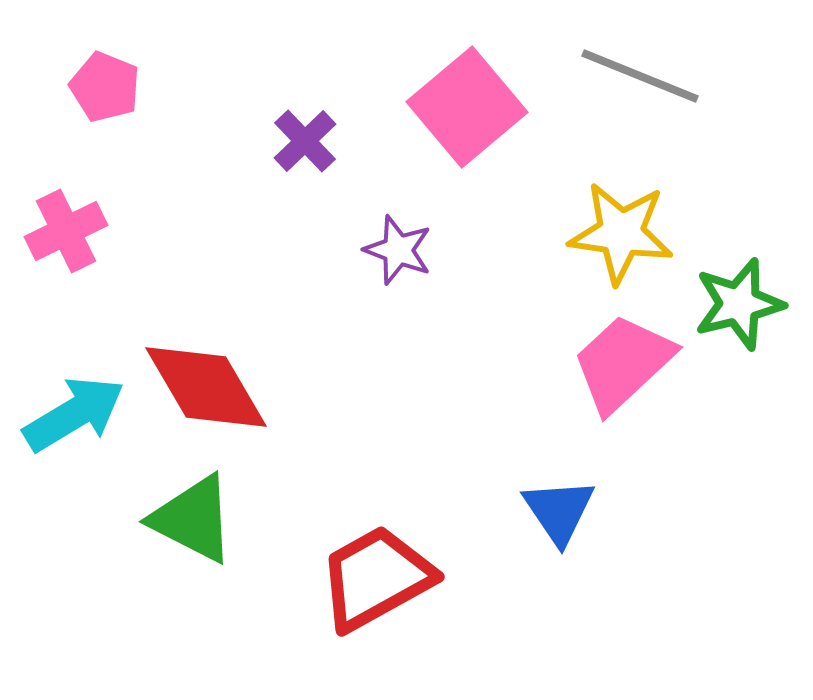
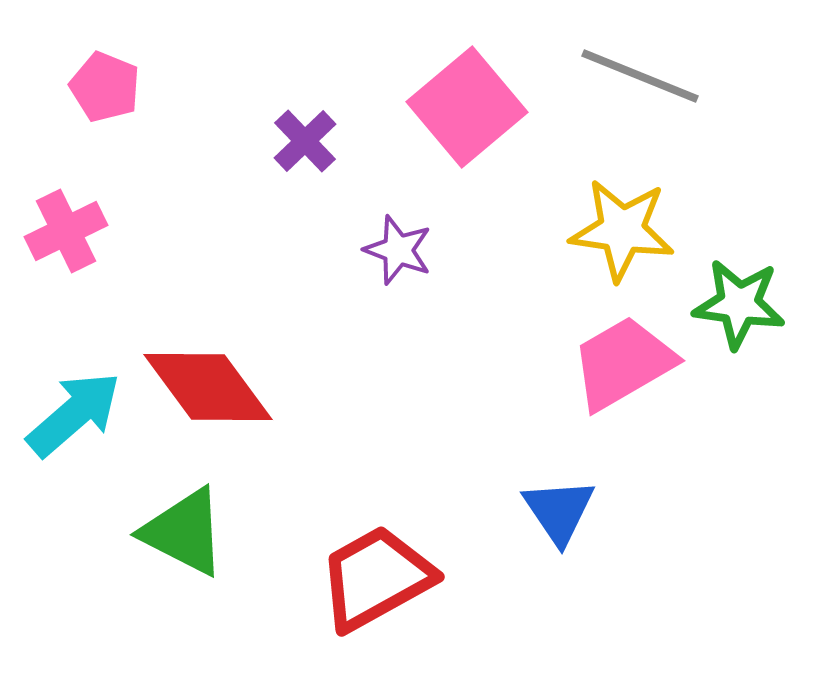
yellow star: moved 1 px right, 3 px up
green star: rotated 22 degrees clockwise
pink trapezoid: rotated 13 degrees clockwise
red diamond: moved 2 px right; rotated 6 degrees counterclockwise
cyan arrow: rotated 10 degrees counterclockwise
green triangle: moved 9 px left, 13 px down
